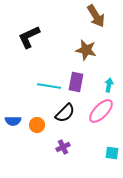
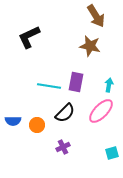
brown star: moved 4 px right, 4 px up
cyan square: rotated 24 degrees counterclockwise
